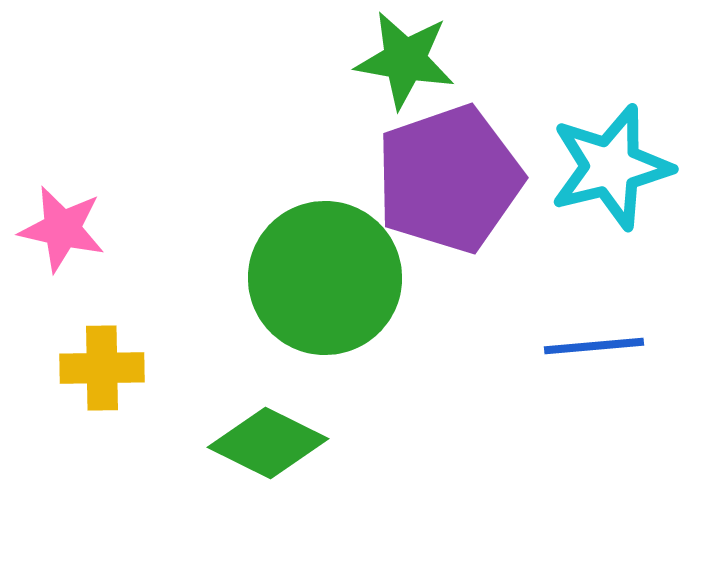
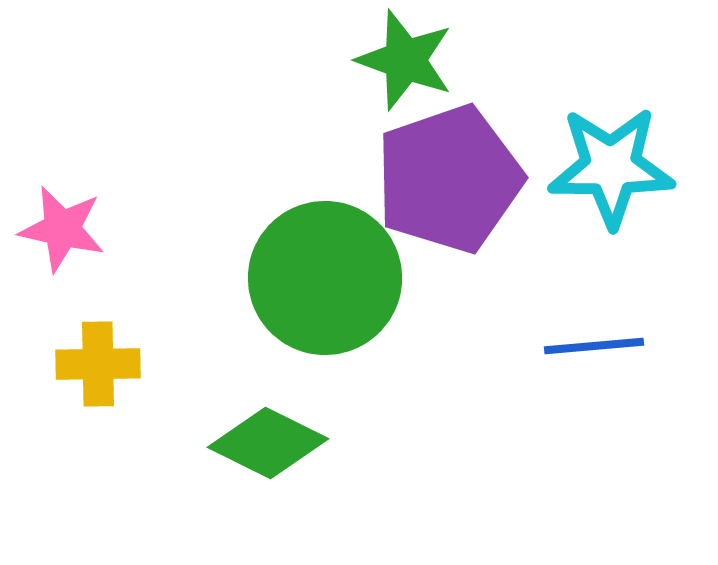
green star: rotated 10 degrees clockwise
cyan star: rotated 14 degrees clockwise
yellow cross: moved 4 px left, 4 px up
